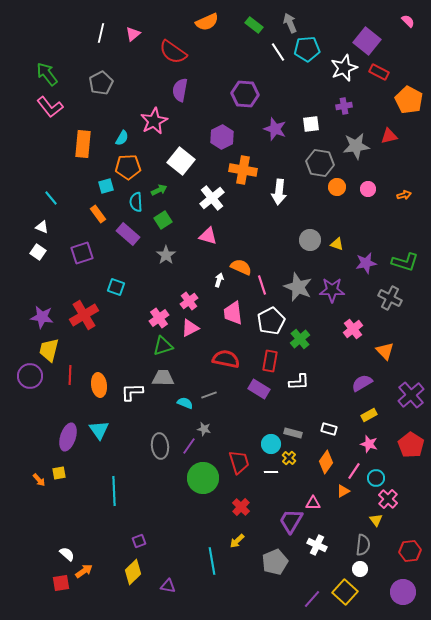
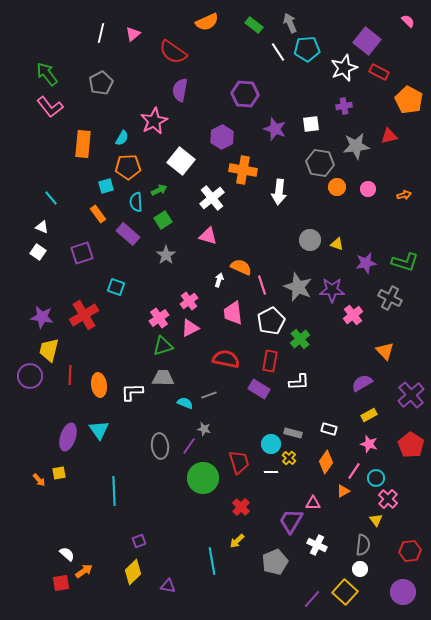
pink cross at (353, 329): moved 14 px up
